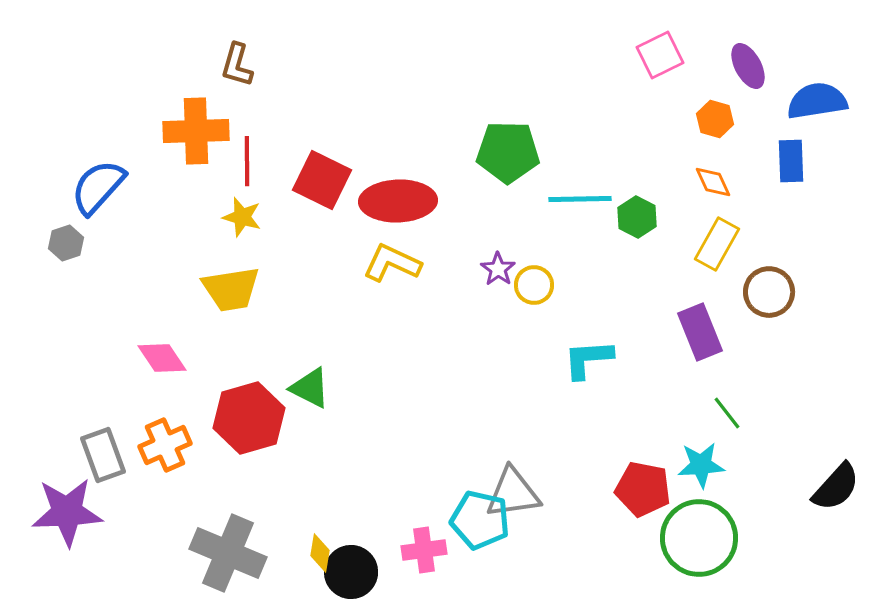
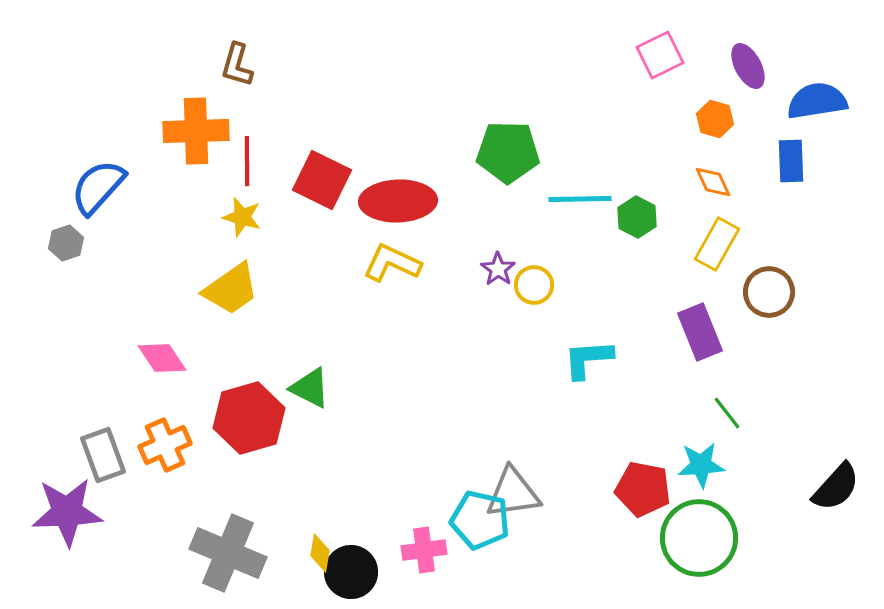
yellow trapezoid at (231, 289): rotated 26 degrees counterclockwise
